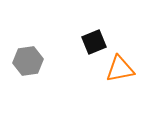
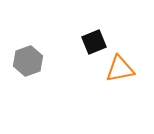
gray hexagon: rotated 12 degrees counterclockwise
